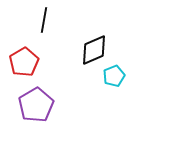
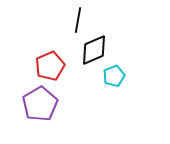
black line: moved 34 px right
red pentagon: moved 26 px right, 4 px down; rotated 8 degrees clockwise
purple pentagon: moved 4 px right, 1 px up
